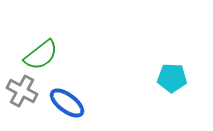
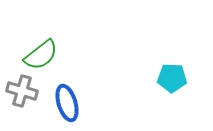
gray cross: rotated 12 degrees counterclockwise
blue ellipse: rotated 36 degrees clockwise
